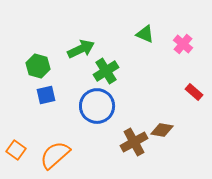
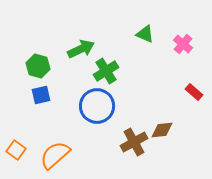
blue square: moved 5 px left
brown diamond: rotated 15 degrees counterclockwise
